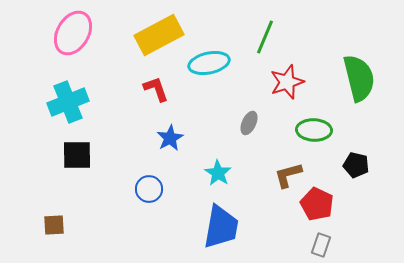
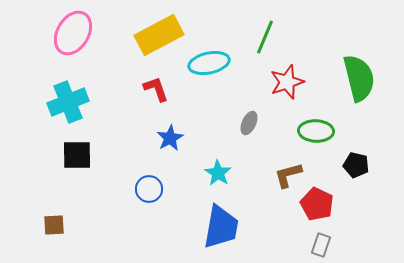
green ellipse: moved 2 px right, 1 px down
